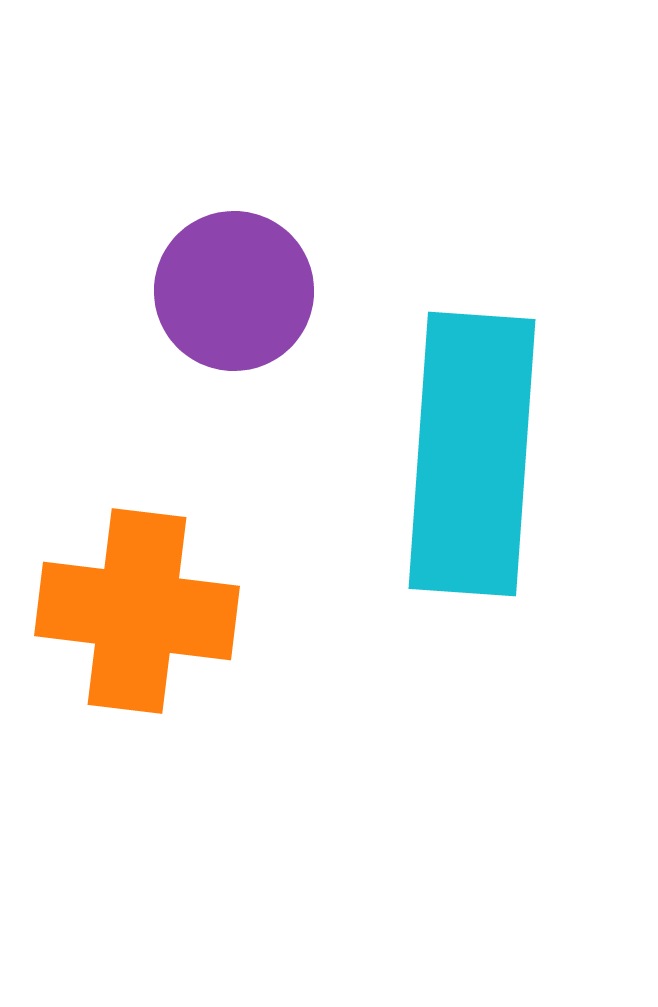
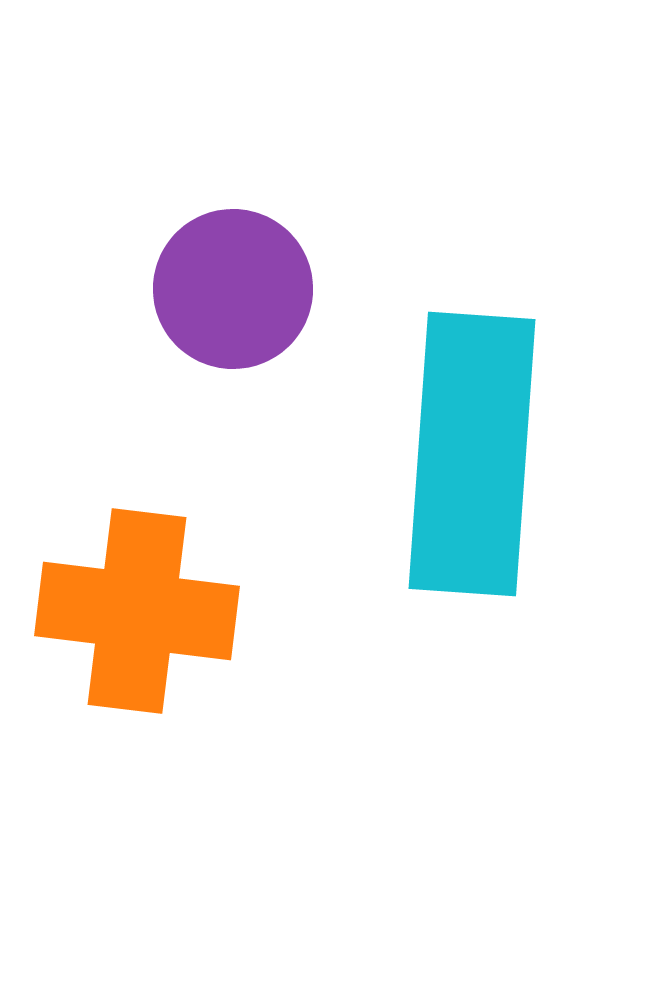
purple circle: moved 1 px left, 2 px up
